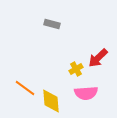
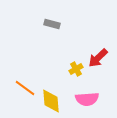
pink semicircle: moved 1 px right, 6 px down
